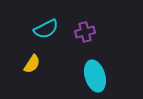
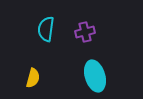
cyan semicircle: rotated 125 degrees clockwise
yellow semicircle: moved 1 px right, 14 px down; rotated 18 degrees counterclockwise
